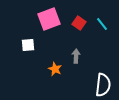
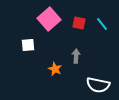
pink square: rotated 20 degrees counterclockwise
red square: rotated 24 degrees counterclockwise
white semicircle: moved 5 px left; rotated 95 degrees clockwise
